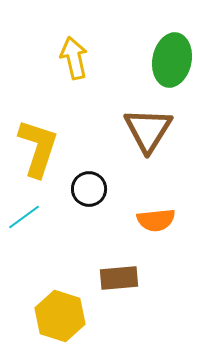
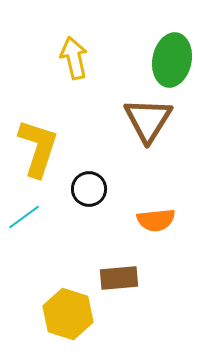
brown triangle: moved 10 px up
yellow hexagon: moved 8 px right, 2 px up
